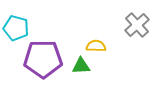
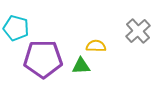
gray cross: moved 1 px right, 6 px down
